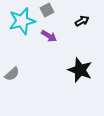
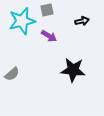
gray square: rotated 16 degrees clockwise
black arrow: rotated 16 degrees clockwise
black star: moved 7 px left; rotated 15 degrees counterclockwise
